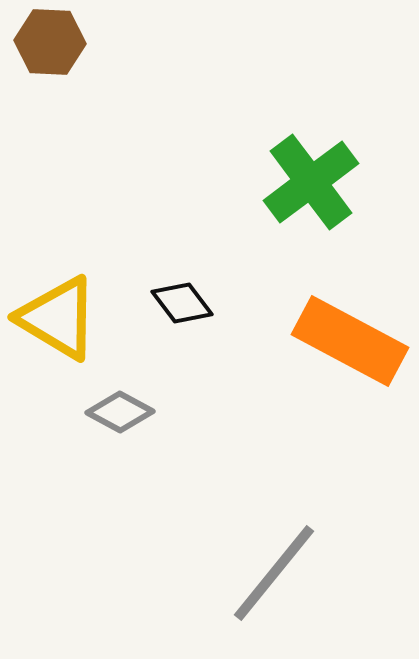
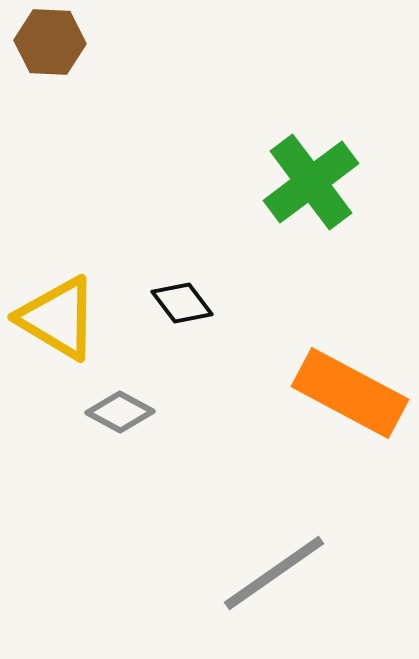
orange rectangle: moved 52 px down
gray line: rotated 16 degrees clockwise
